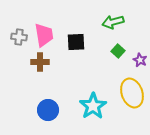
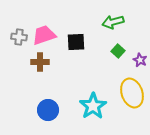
pink trapezoid: rotated 100 degrees counterclockwise
